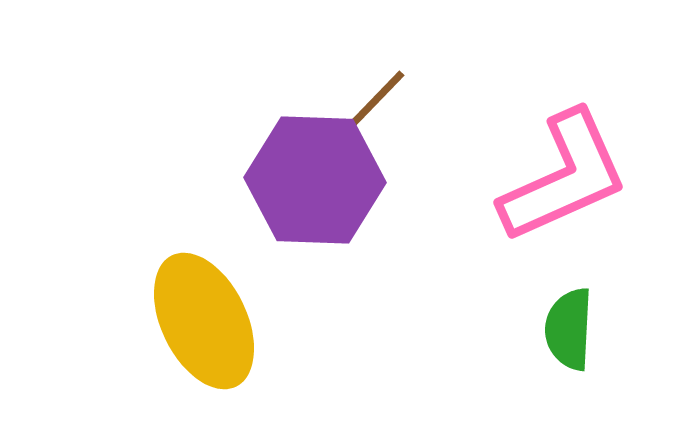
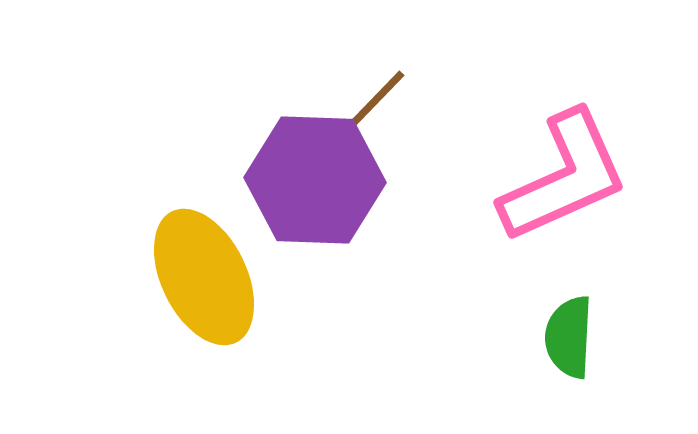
yellow ellipse: moved 44 px up
green semicircle: moved 8 px down
